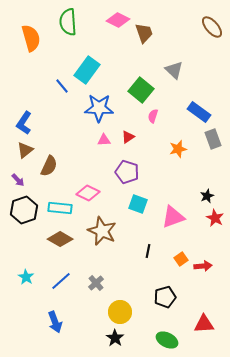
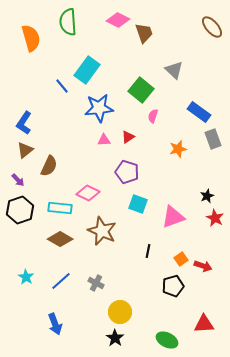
blue star at (99, 108): rotated 8 degrees counterclockwise
black hexagon at (24, 210): moved 4 px left
red arrow at (203, 266): rotated 24 degrees clockwise
gray cross at (96, 283): rotated 21 degrees counterclockwise
black pentagon at (165, 297): moved 8 px right, 11 px up
blue arrow at (55, 322): moved 2 px down
